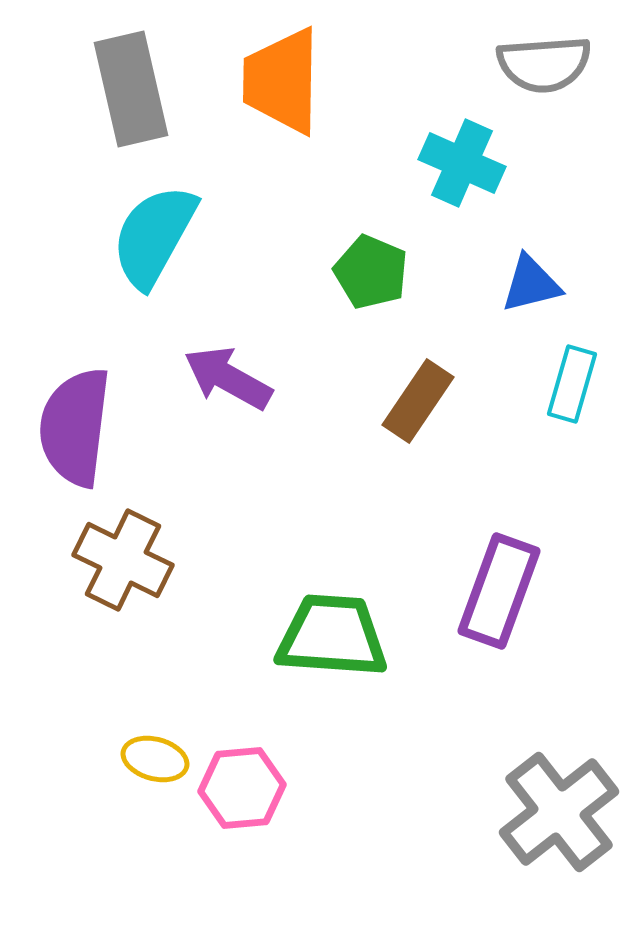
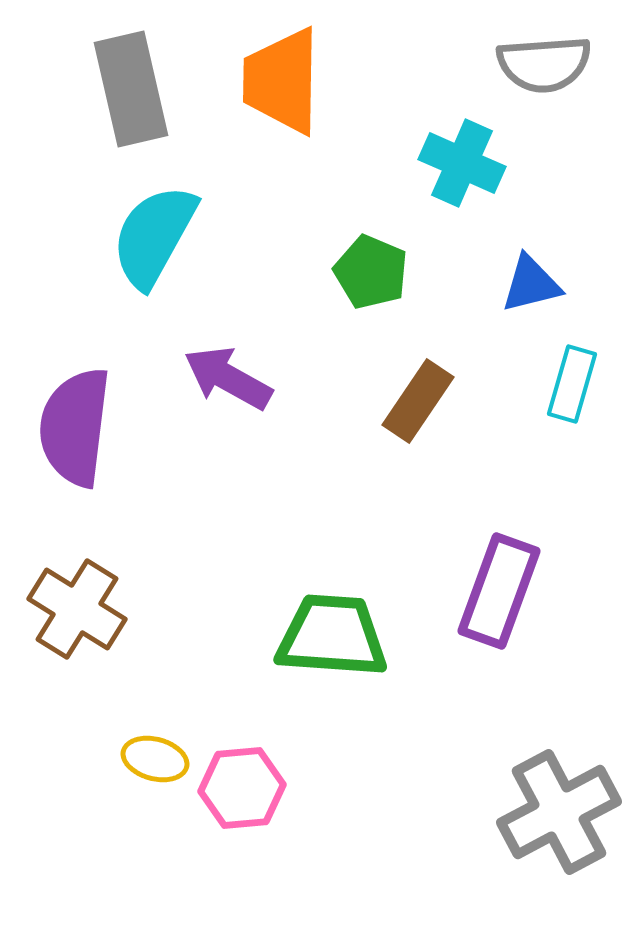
brown cross: moved 46 px left, 49 px down; rotated 6 degrees clockwise
gray cross: rotated 10 degrees clockwise
